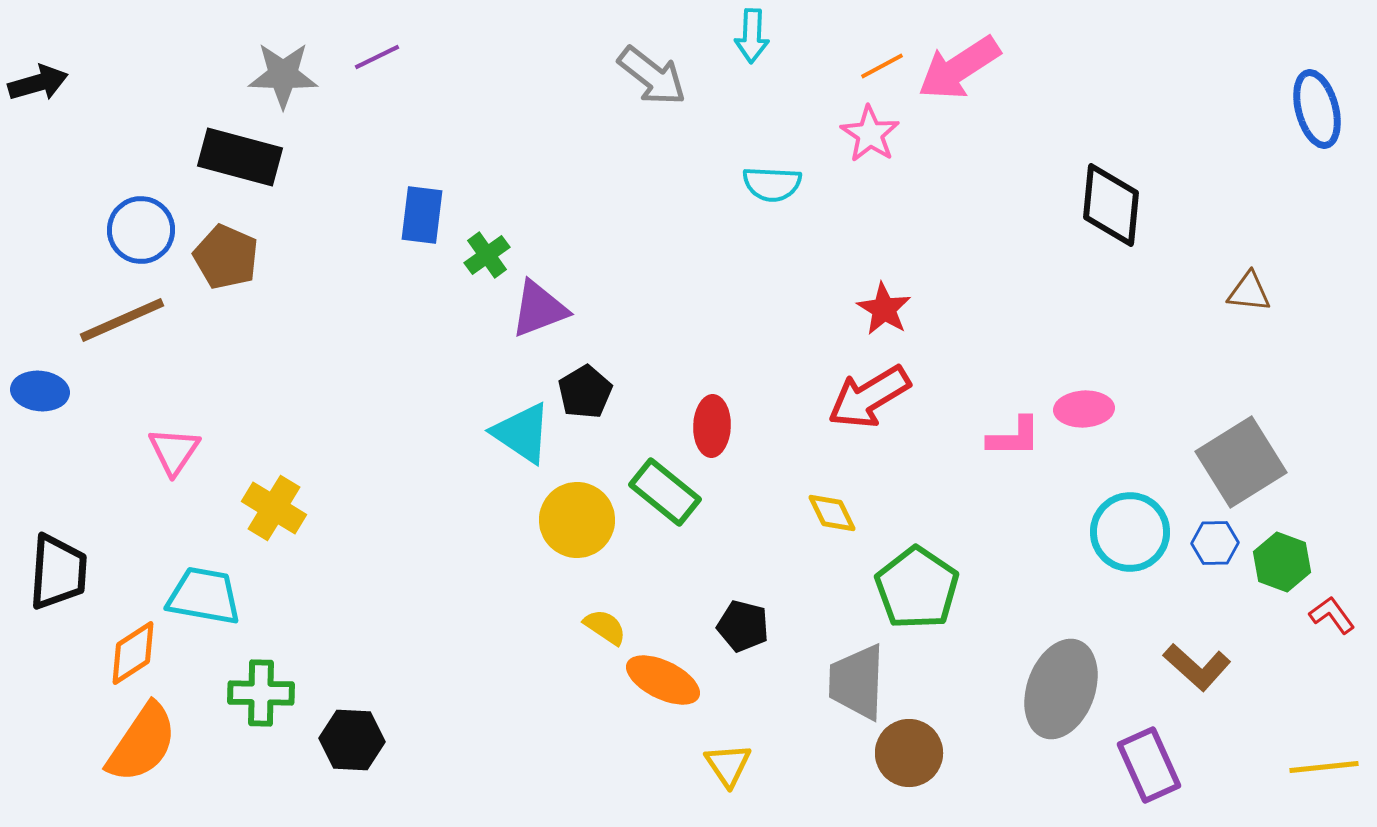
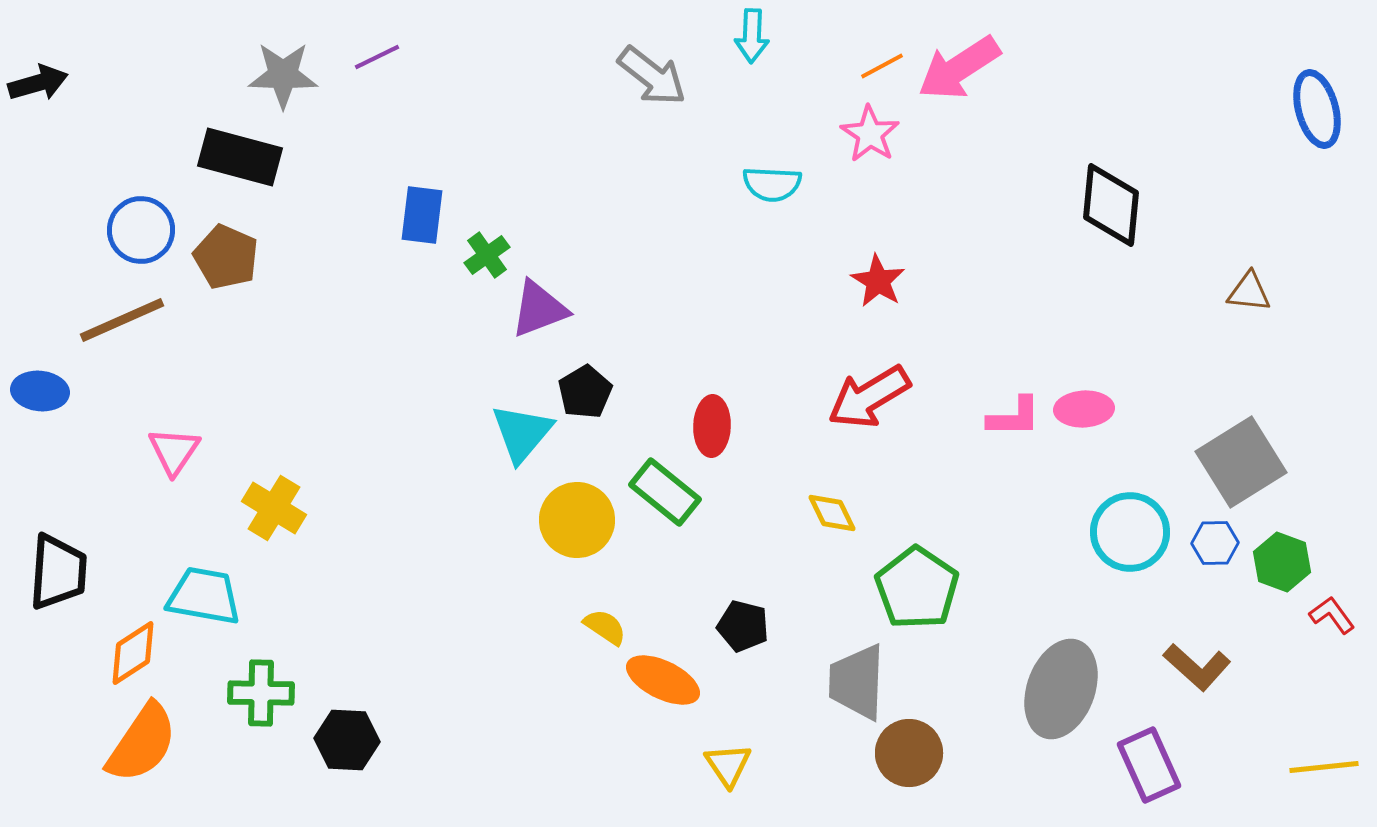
red star at (884, 309): moved 6 px left, 28 px up
cyan triangle at (522, 433): rotated 36 degrees clockwise
pink L-shape at (1014, 437): moved 20 px up
black hexagon at (352, 740): moved 5 px left
